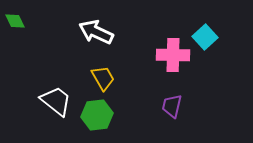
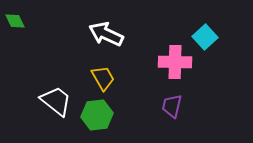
white arrow: moved 10 px right, 2 px down
pink cross: moved 2 px right, 7 px down
